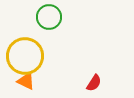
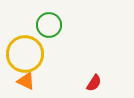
green circle: moved 8 px down
yellow circle: moved 2 px up
